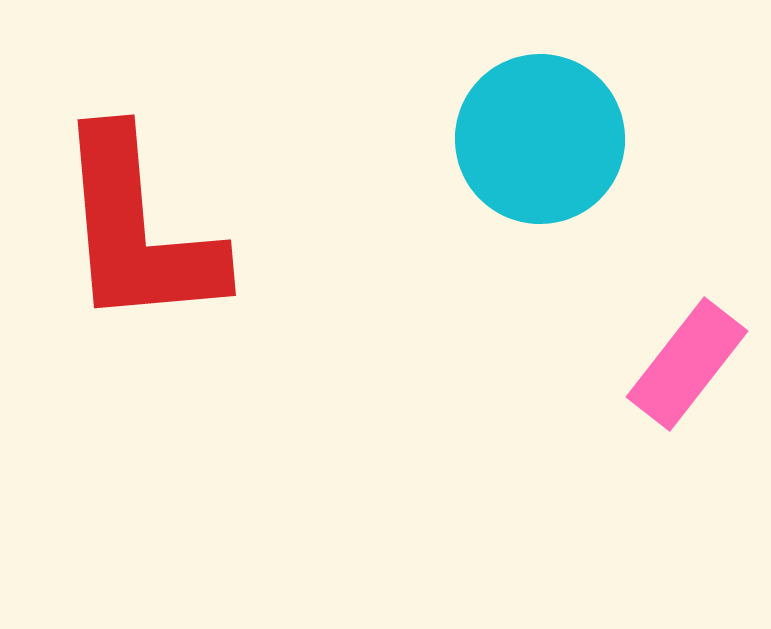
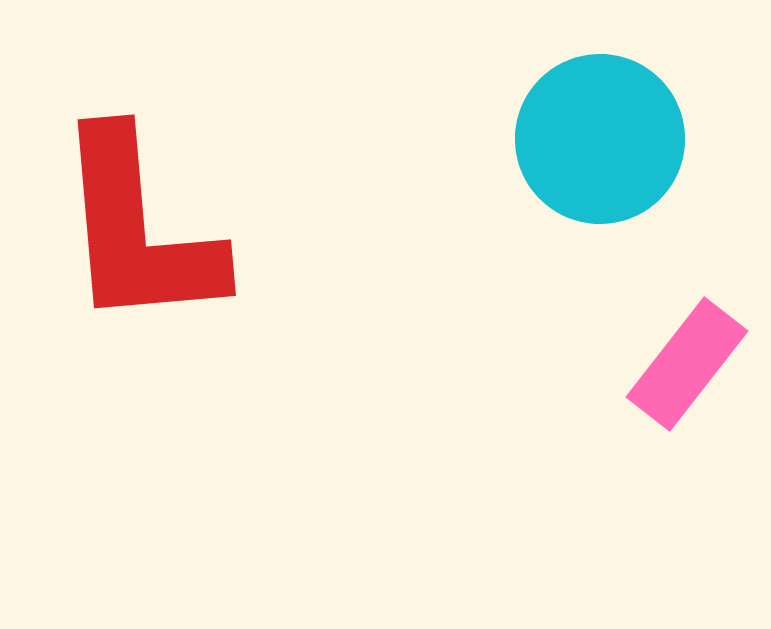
cyan circle: moved 60 px right
